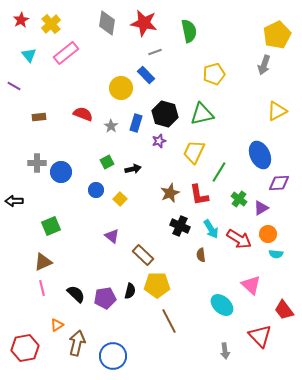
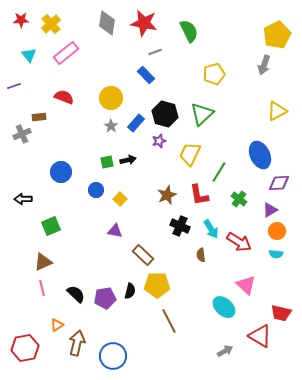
red star at (21, 20): rotated 28 degrees clockwise
green semicircle at (189, 31): rotated 15 degrees counterclockwise
purple line at (14, 86): rotated 48 degrees counterclockwise
yellow circle at (121, 88): moved 10 px left, 10 px down
red semicircle at (83, 114): moved 19 px left, 17 px up
green triangle at (202, 114): rotated 30 degrees counterclockwise
blue rectangle at (136, 123): rotated 24 degrees clockwise
yellow trapezoid at (194, 152): moved 4 px left, 2 px down
green square at (107, 162): rotated 16 degrees clockwise
gray cross at (37, 163): moved 15 px left, 29 px up; rotated 24 degrees counterclockwise
black arrow at (133, 169): moved 5 px left, 9 px up
brown star at (170, 193): moved 3 px left, 2 px down
black arrow at (14, 201): moved 9 px right, 2 px up
purple triangle at (261, 208): moved 9 px right, 2 px down
orange circle at (268, 234): moved 9 px right, 3 px up
purple triangle at (112, 236): moved 3 px right, 5 px up; rotated 28 degrees counterclockwise
red arrow at (239, 239): moved 3 px down
pink triangle at (251, 285): moved 5 px left
cyan ellipse at (222, 305): moved 2 px right, 2 px down
red trapezoid at (284, 310): moved 3 px left, 3 px down; rotated 40 degrees counterclockwise
red triangle at (260, 336): rotated 15 degrees counterclockwise
gray arrow at (225, 351): rotated 112 degrees counterclockwise
